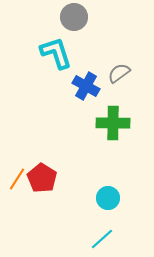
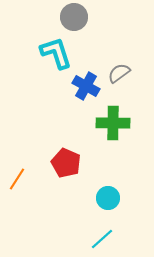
red pentagon: moved 24 px right, 15 px up; rotated 8 degrees counterclockwise
